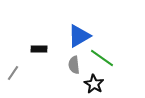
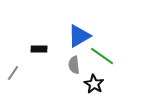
green line: moved 2 px up
